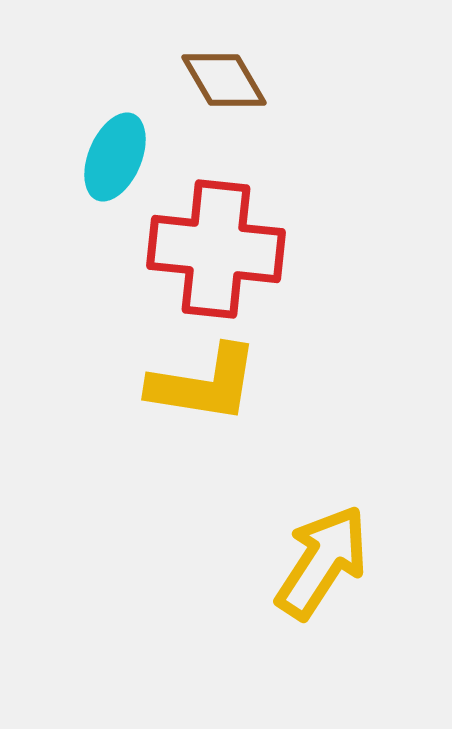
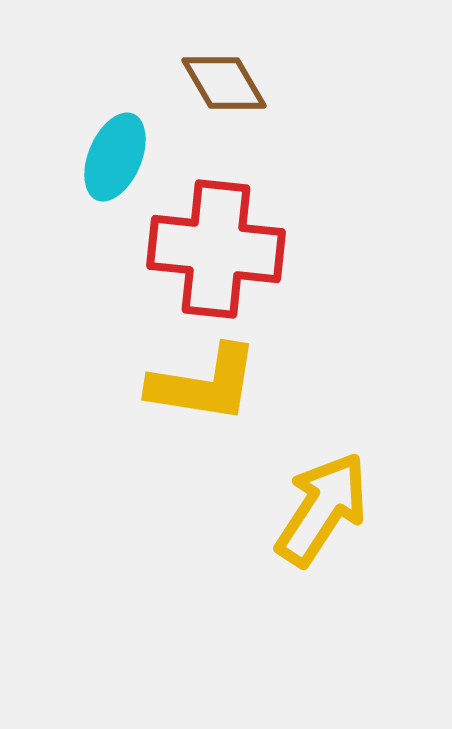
brown diamond: moved 3 px down
yellow arrow: moved 53 px up
